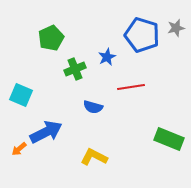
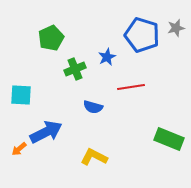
cyan square: rotated 20 degrees counterclockwise
